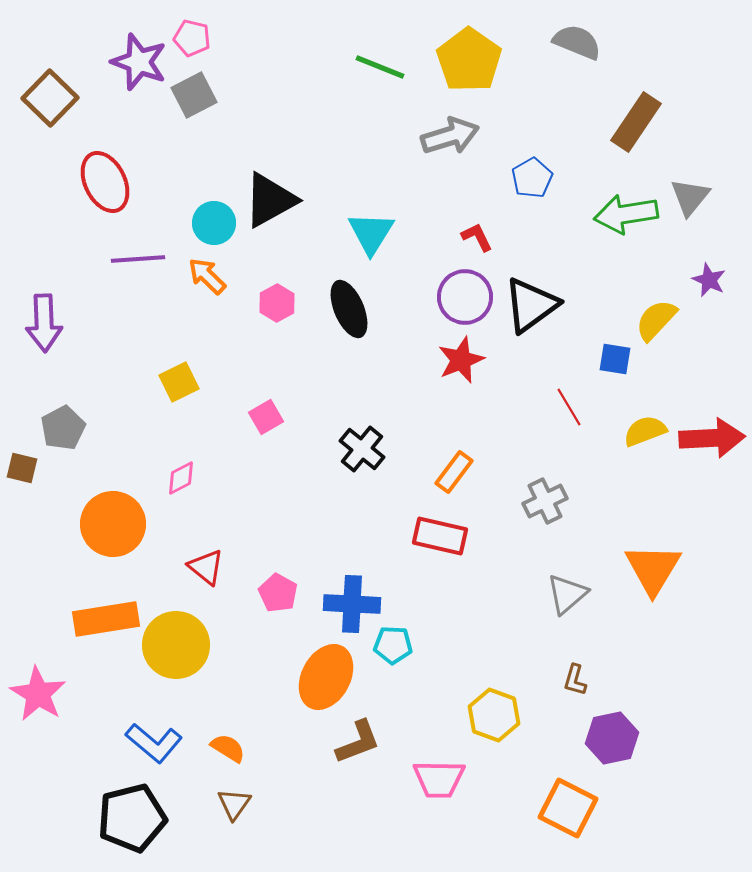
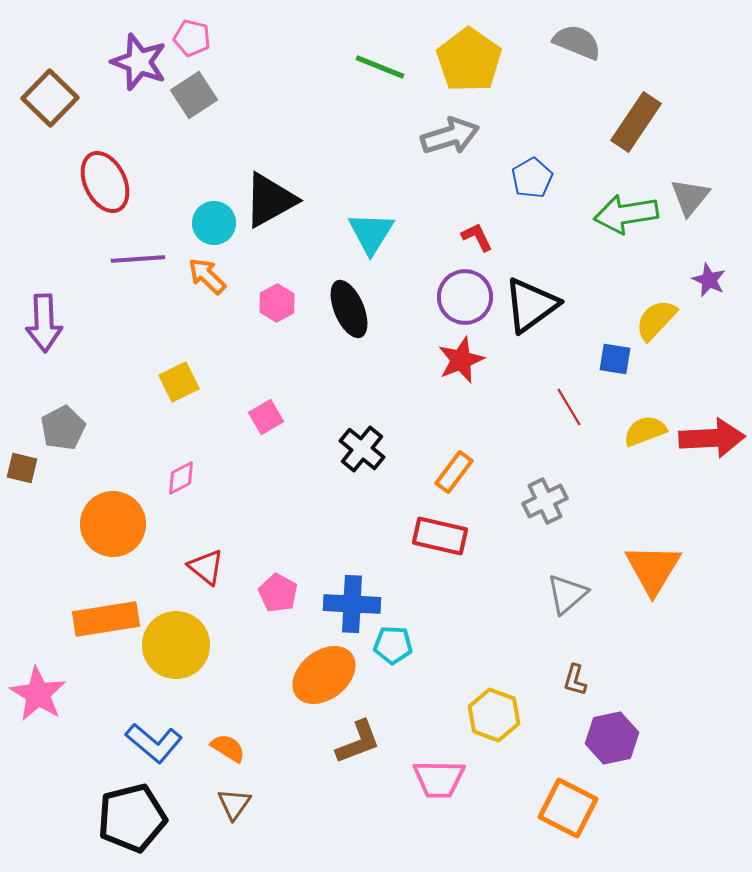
gray square at (194, 95): rotated 6 degrees counterclockwise
orange ellipse at (326, 677): moved 2 px left, 2 px up; rotated 24 degrees clockwise
